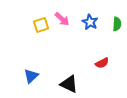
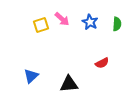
black triangle: rotated 30 degrees counterclockwise
